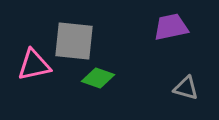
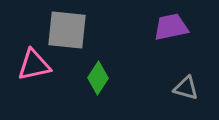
gray square: moved 7 px left, 11 px up
green diamond: rotated 76 degrees counterclockwise
